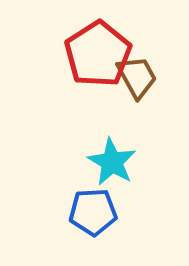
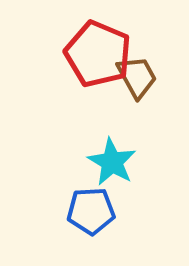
red pentagon: rotated 16 degrees counterclockwise
blue pentagon: moved 2 px left, 1 px up
